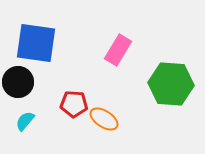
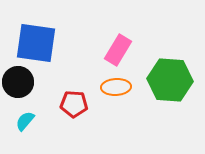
green hexagon: moved 1 px left, 4 px up
orange ellipse: moved 12 px right, 32 px up; rotated 36 degrees counterclockwise
